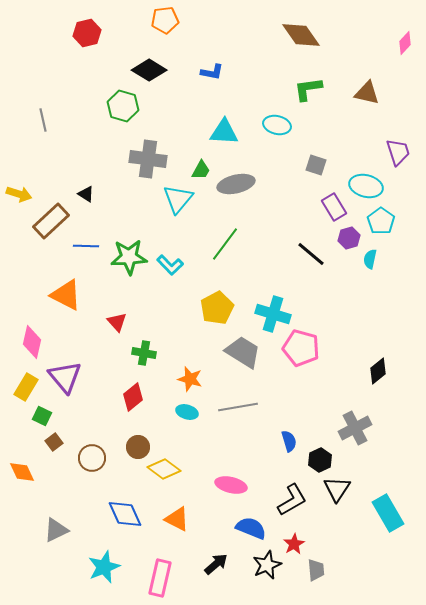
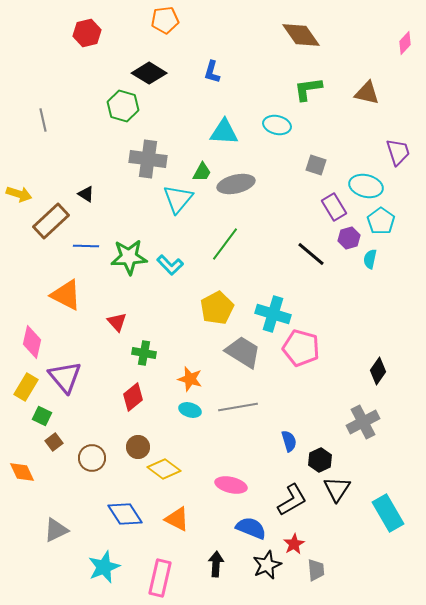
black diamond at (149, 70): moved 3 px down
blue L-shape at (212, 72): rotated 95 degrees clockwise
green trapezoid at (201, 170): moved 1 px right, 2 px down
black diamond at (378, 371): rotated 16 degrees counterclockwise
cyan ellipse at (187, 412): moved 3 px right, 2 px up
gray cross at (355, 428): moved 8 px right, 6 px up
blue diamond at (125, 514): rotated 9 degrees counterclockwise
black arrow at (216, 564): rotated 45 degrees counterclockwise
